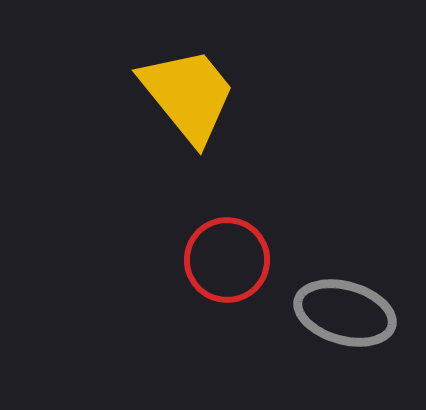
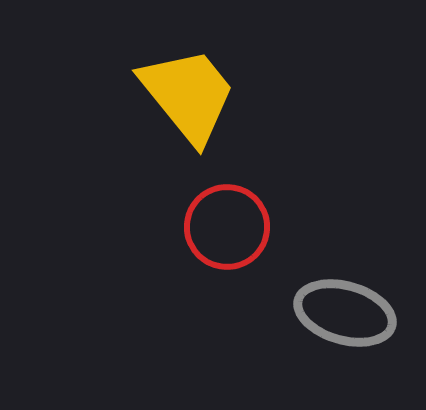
red circle: moved 33 px up
